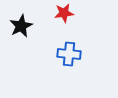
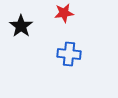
black star: rotated 10 degrees counterclockwise
